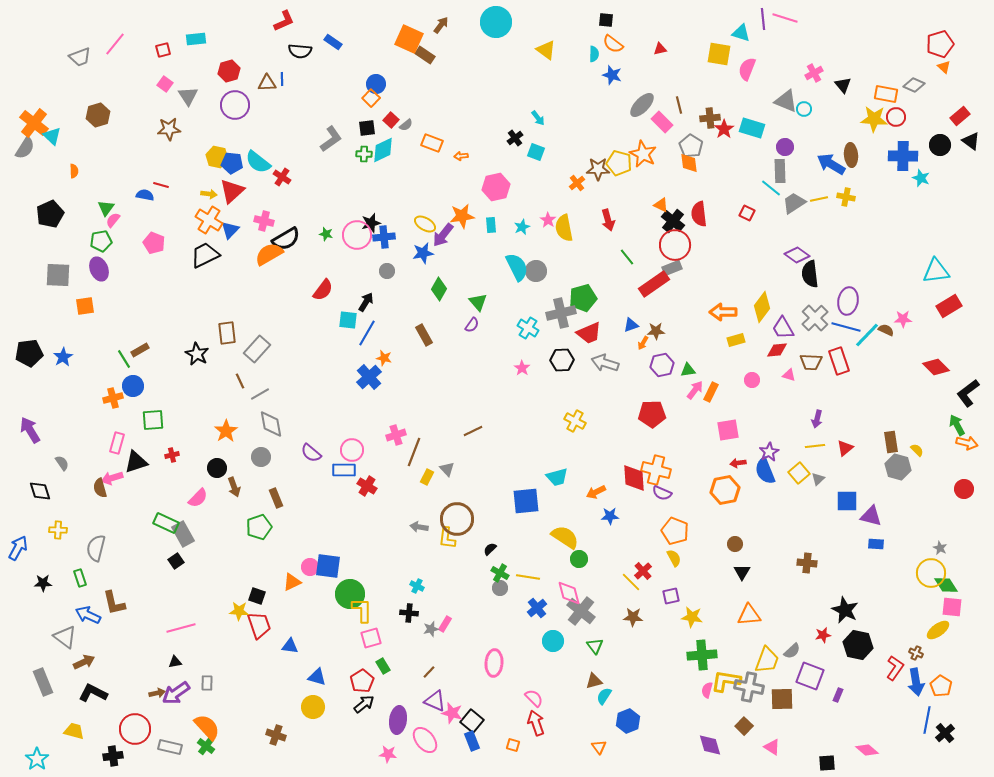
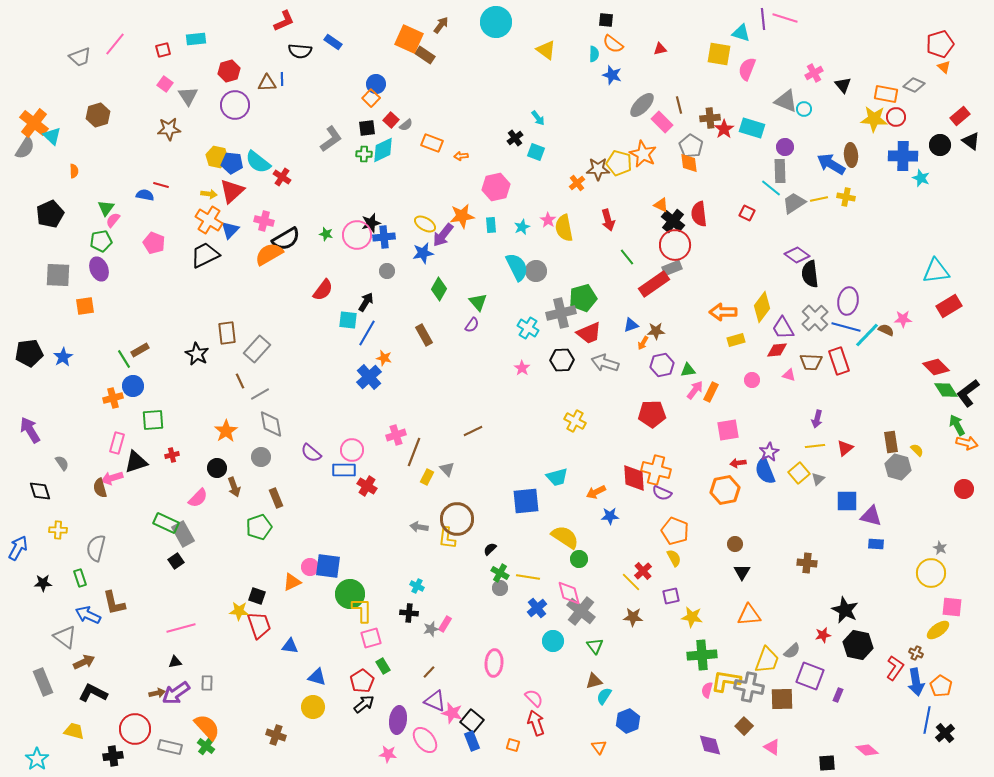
green diamond at (946, 585): moved 195 px up
